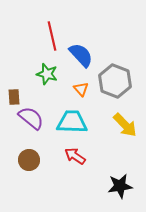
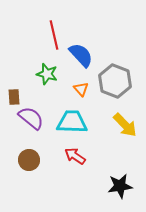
red line: moved 2 px right, 1 px up
